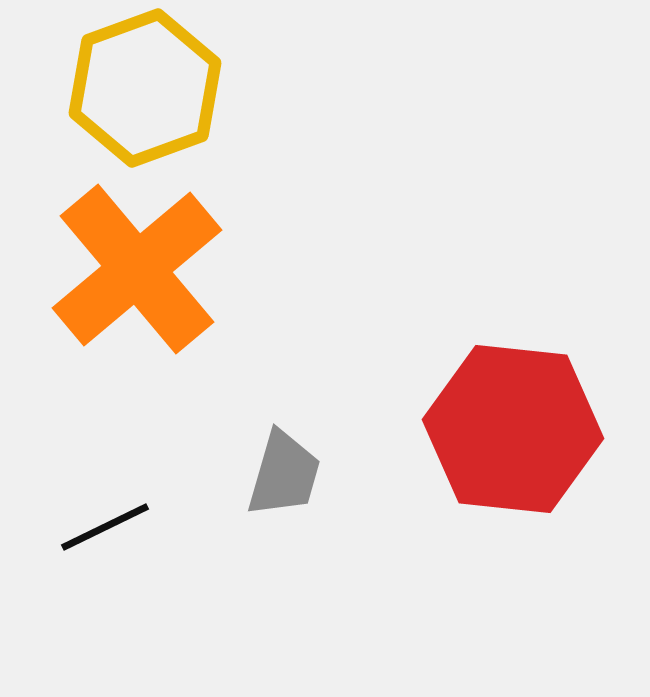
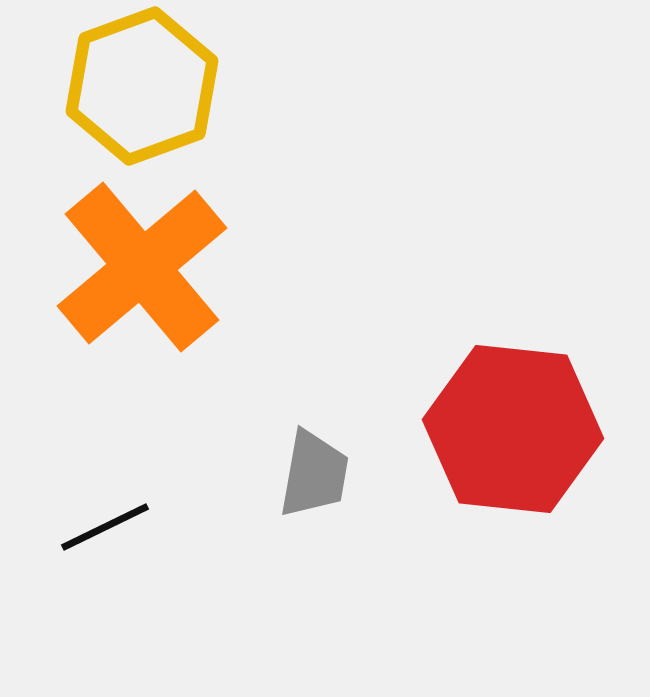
yellow hexagon: moved 3 px left, 2 px up
orange cross: moved 5 px right, 2 px up
gray trapezoid: moved 30 px right; rotated 6 degrees counterclockwise
